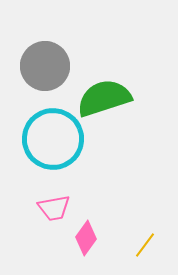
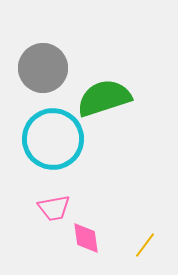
gray circle: moved 2 px left, 2 px down
pink diamond: rotated 44 degrees counterclockwise
